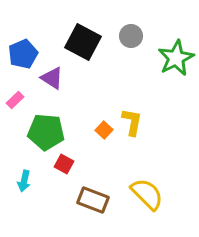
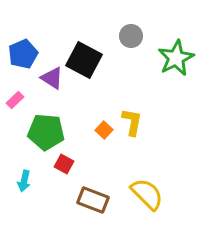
black square: moved 1 px right, 18 px down
